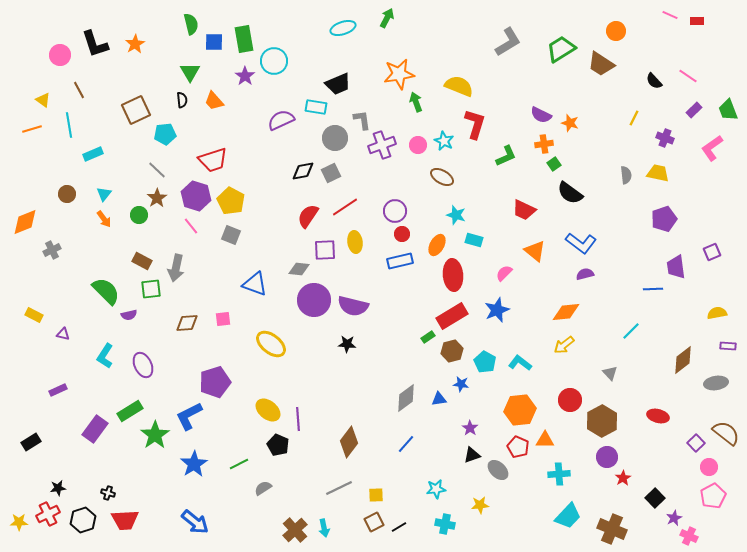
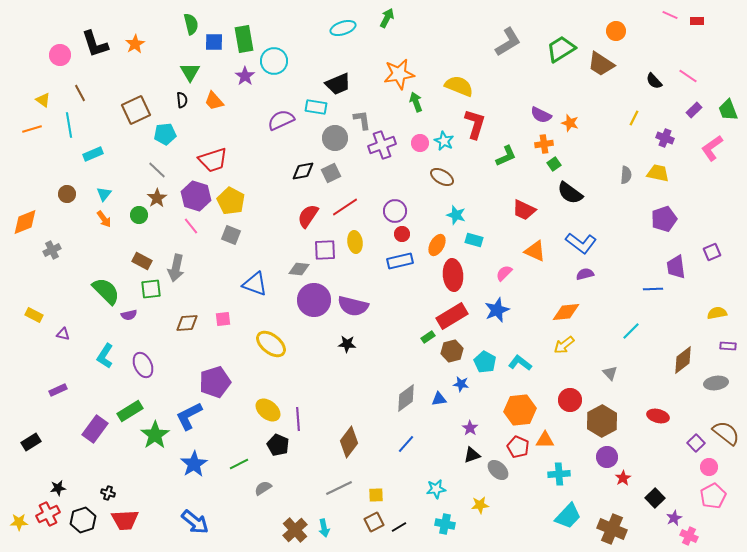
brown line at (79, 90): moved 1 px right, 3 px down
pink circle at (418, 145): moved 2 px right, 2 px up
gray semicircle at (626, 175): rotated 12 degrees clockwise
orange triangle at (535, 251): rotated 15 degrees counterclockwise
